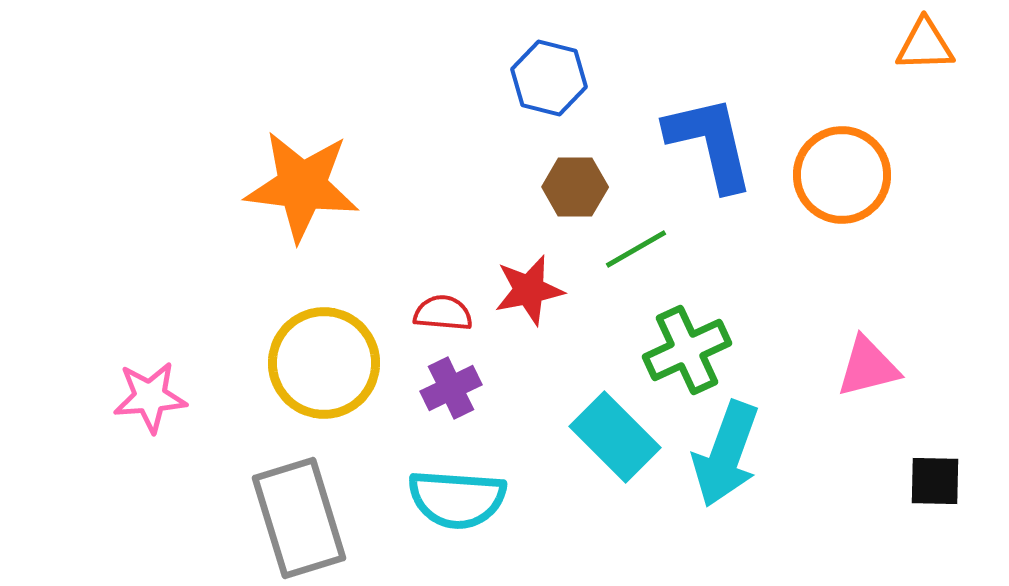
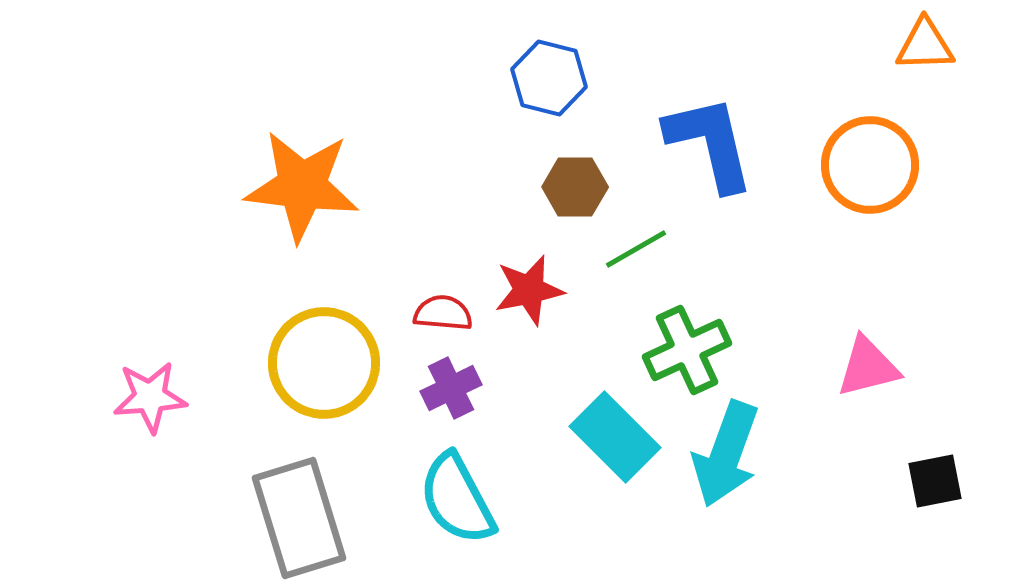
orange circle: moved 28 px right, 10 px up
black square: rotated 12 degrees counterclockwise
cyan semicircle: rotated 58 degrees clockwise
